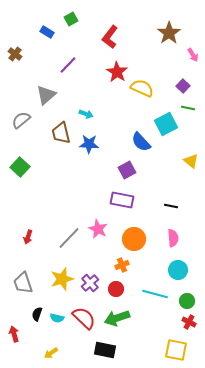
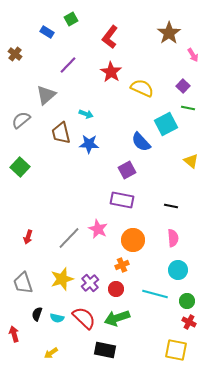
red star at (117, 72): moved 6 px left
orange circle at (134, 239): moved 1 px left, 1 px down
